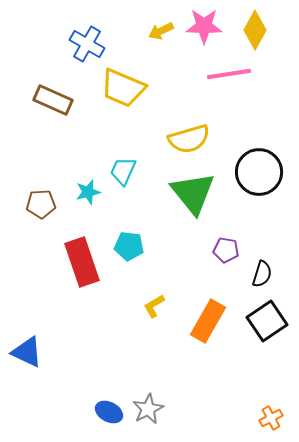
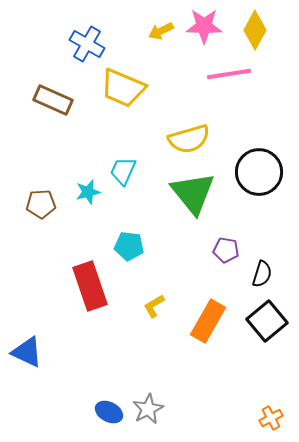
red rectangle: moved 8 px right, 24 px down
black square: rotated 6 degrees counterclockwise
